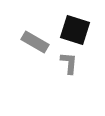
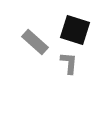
gray rectangle: rotated 12 degrees clockwise
